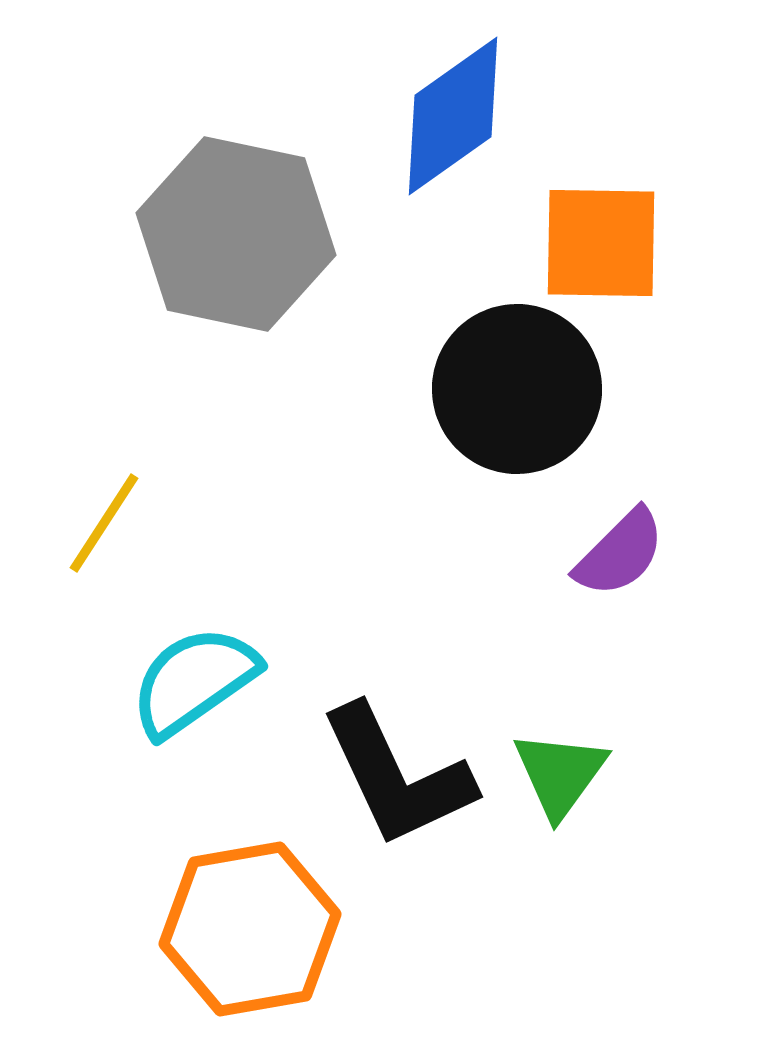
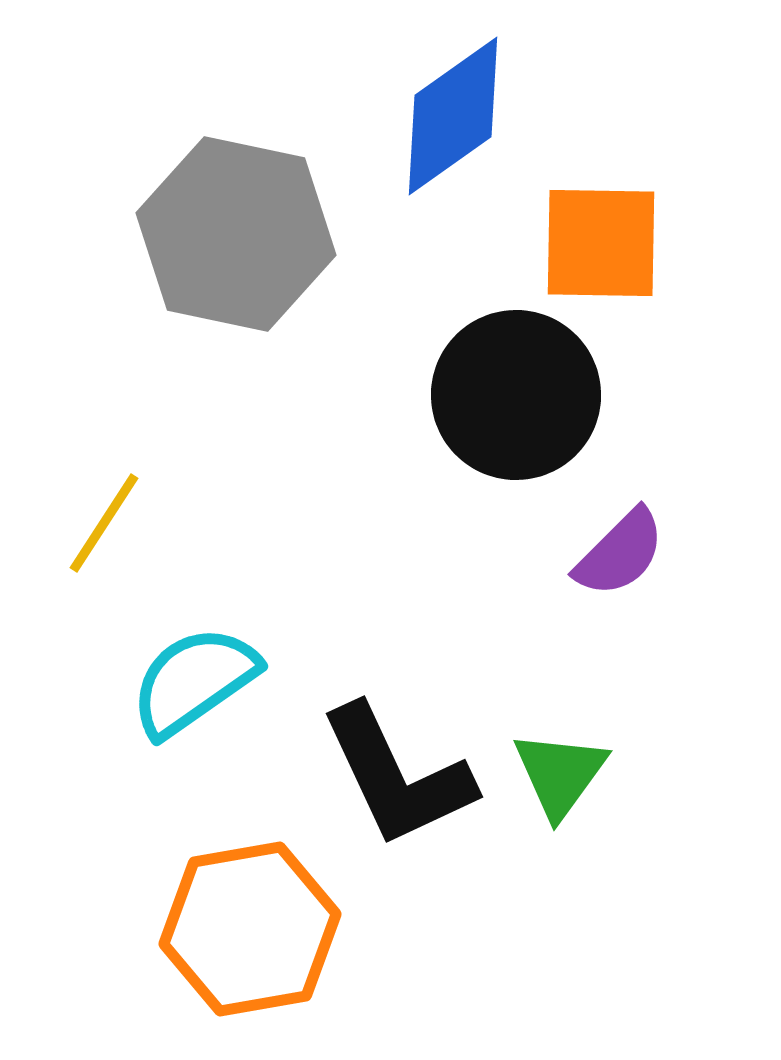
black circle: moved 1 px left, 6 px down
